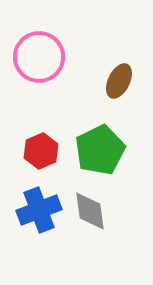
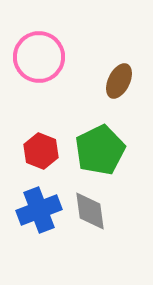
red hexagon: rotated 16 degrees counterclockwise
